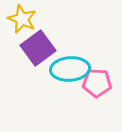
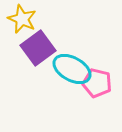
cyan ellipse: moved 2 px right; rotated 33 degrees clockwise
pink pentagon: rotated 12 degrees clockwise
